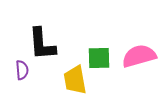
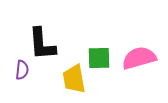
pink semicircle: moved 2 px down
purple semicircle: rotated 12 degrees clockwise
yellow trapezoid: moved 1 px left, 1 px up
